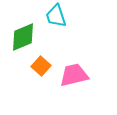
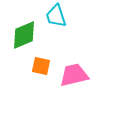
green diamond: moved 1 px right, 2 px up
orange square: rotated 30 degrees counterclockwise
